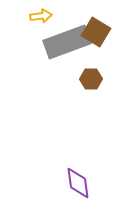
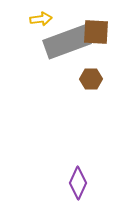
yellow arrow: moved 3 px down
brown square: rotated 28 degrees counterclockwise
purple diamond: rotated 32 degrees clockwise
